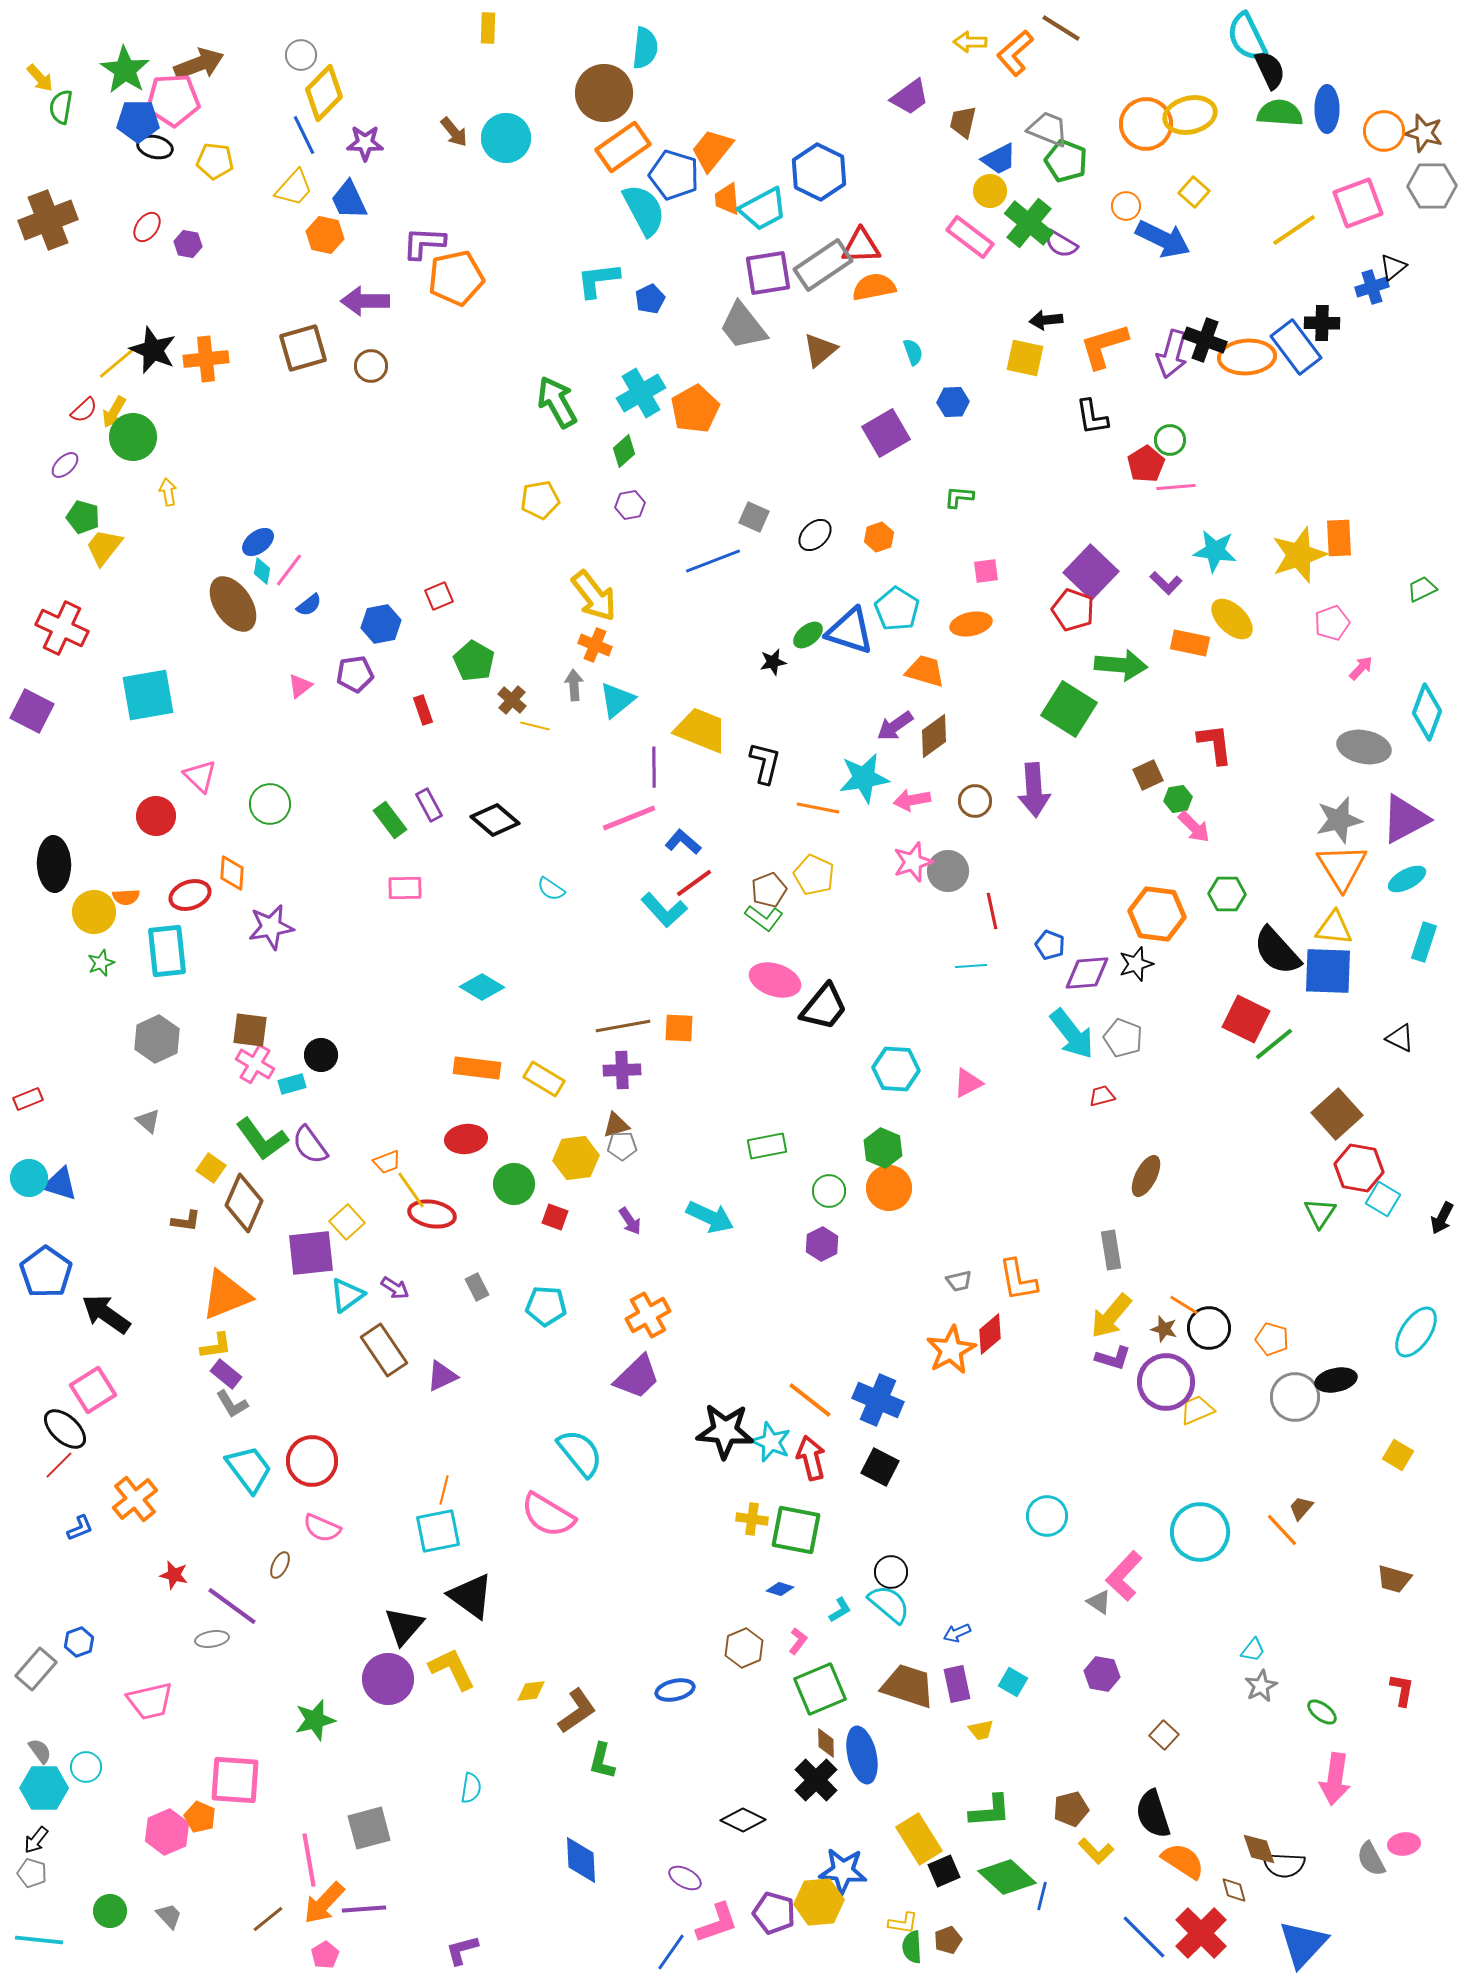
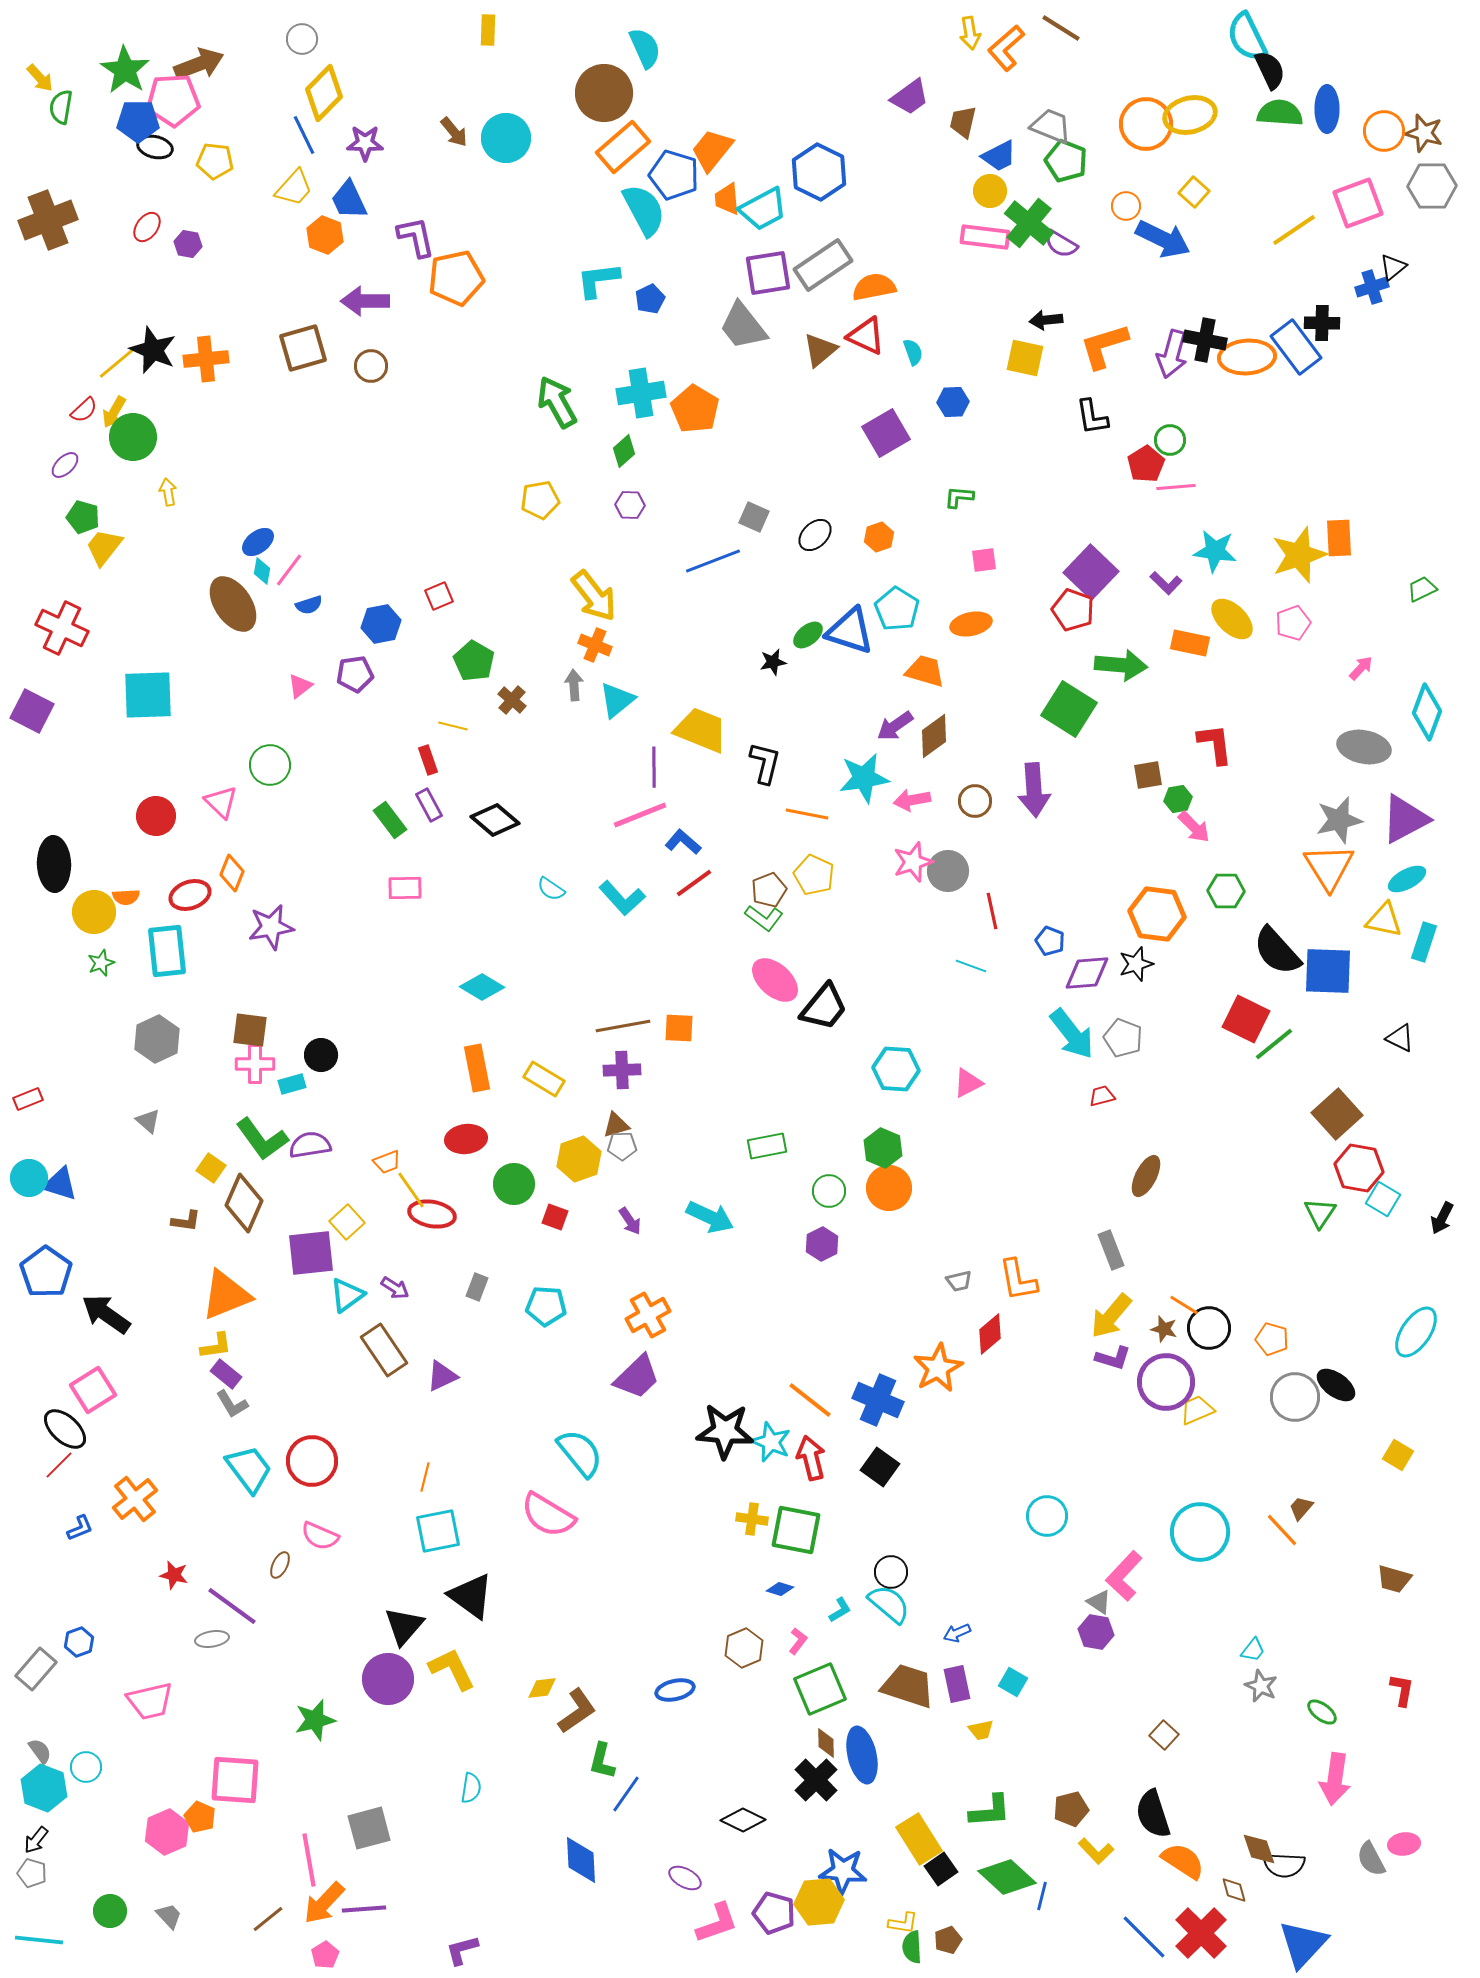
yellow rectangle at (488, 28): moved 2 px down
yellow arrow at (970, 42): moved 9 px up; rotated 100 degrees counterclockwise
cyan semicircle at (645, 48): rotated 30 degrees counterclockwise
orange L-shape at (1015, 53): moved 9 px left, 5 px up
gray circle at (301, 55): moved 1 px right, 16 px up
gray trapezoid at (1048, 129): moved 3 px right, 3 px up
orange rectangle at (623, 147): rotated 6 degrees counterclockwise
blue trapezoid at (999, 159): moved 3 px up
orange hexagon at (325, 235): rotated 9 degrees clockwise
pink rectangle at (970, 237): moved 15 px right; rotated 30 degrees counterclockwise
purple L-shape at (424, 243): moved 8 px left, 6 px up; rotated 75 degrees clockwise
red triangle at (861, 246): moved 5 px right, 90 px down; rotated 27 degrees clockwise
black cross at (1205, 340): rotated 9 degrees counterclockwise
cyan cross at (641, 393): rotated 21 degrees clockwise
orange pentagon at (695, 409): rotated 12 degrees counterclockwise
purple hexagon at (630, 505): rotated 12 degrees clockwise
pink square at (986, 571): moved 2 px left, 11 px up
blue semicircle at (309, 605): rotated 20 degrees clockwise
pink pentagon at (1332, 623): moved 39 px left
cyan square at (148, 695): rotated 8 degrees clockwise
red rectangle at (423, 710): moved 5 px right, 50 px down
yellow line at (535, 726): moved 82 px left
brown square at (1148, 775): rotated 16 degrees clockwise
pink triangle at (200, 776): moved 21 px right, 26 px down
green circle at (270, 804): moved 39 px up
orange line at (818, 808): moved 11 px left, 6 px down
pink line at (629, 818): moved 11 px right, 3 px up
orange triangle at (1342, 867): moved 13 px left
orange diamond at (232, 873): rotated 18 degrees clockwise
green hexagon at (1227, 894): moved 1 px left, 3 px up
cyan L-shape at (664, 910): moved 42 px left, 12 px up
yellow triangle at (1334, 928): moved 50 px right, 8 px up; rotated 6 degrees clockwise
blue pentagon at (1050, 945): moved 4 px up
cyan line at (971, 966): rotated 24 degrees clockwise
pink ellipse at (775, 980): rotated 24 degrees clockwise
pink cross at (255, 1064): rotated 30 degrees counterclockwise
orange rectangle at (477, 1068): rotated 72 degrees clockwise
purple semicircle at (310, 1145): rotated 117 degrees clockwise
yellow hexagon at (576, 1158): moved 3 px right, 1 px down; rotated 12 degrees counterclockwise
gray rectangle at (1111, 1250): rotated 12 degrees counterclockwise
gray rectangle at (477, 1287): rotated 48 degrees clockwise
orange star at (951, 1350): moved 13 px left, 18 px down
black ellipse at (1336, 1380): moved 5 px down; rotated 48 degrees clockwise
black square at (880, 1467): rotated 9 degrees clockwise
orange line at (444, 1490): moved 19 px left, 13 px up
pink semicircle at (322, 1528): moved 2 px left, 8 px down
purple hexagon at (1102, 1674): moved 6 px left, 42 px up
gray star at (1261, 1686): rotated 20 degrees counterclockwise
yellow diamond at (531, 1691): moved 11 px right, 3 px up
cyan hexagon at (44, 1788): rotated 21 degrees clockwise
black square at (944, 1871): moved 3 px left, 2 px up; rotated 12 degrees counterclockwise
blue line at (671, 1952): moved 45 px left, 158 px up
